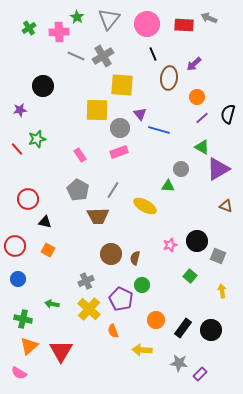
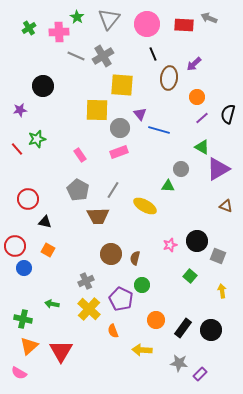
blue circle at (18, 279): moved 6 px right, 11 px up
